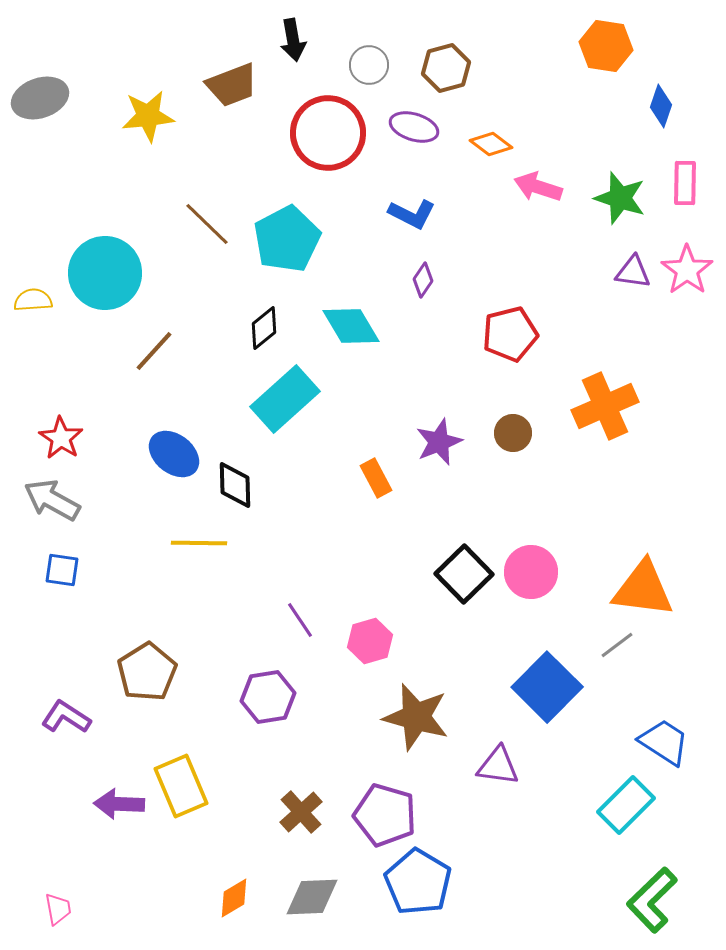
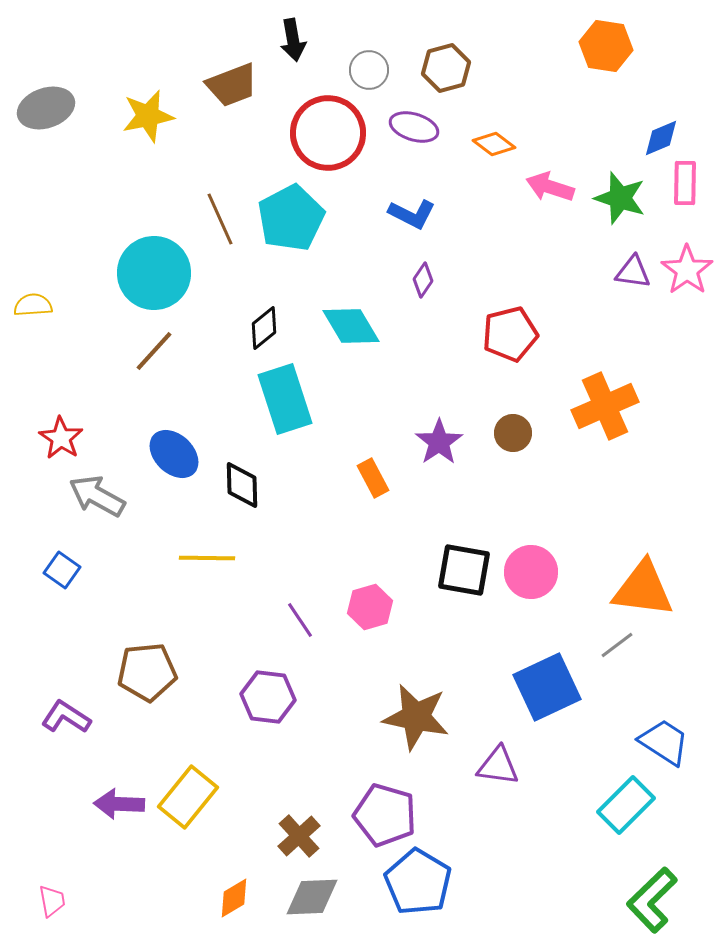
gray circle at (369, 65): moved 5 px down
gray ellipse at (40, 98): moved 6 px right, 10 px down
blue diamond at (661, 106): moved 32 px down; rotated 48 degrees clockwise
yellow star at (148, 116): rotated 6 degrees counterclockwise
orange diamond at (491, 144): moved 3 px right
pink arrow at (538, 187): moved 12 px right
brown line at (207, 224): moved 13 px right, 5 px up; rotated 22 degrees clockwise
cyan pentagon at (287, 239): moved 4 px right, 21 px up
cyan circle at (105, 273): moved 49 px right
yellow semicircle at (33, 300): moved 5 px down
cyan rectangle at (285, 399): rotated 66 degrees counterclockwise
purple star at (439, 442): rotated 12 degrees counterclockwise
blue ellipse at (174, 454): rotated 6 degrees clockwise
orange rectangle at (376, 478): moved 3 px left
black diamond at (235, 485): moved 7 px right
gray arrow at (52, 500): moved 45 px right, 4 px up
yellow line at (199, 543): moved 8 px right, 15 px down
blue square at (62, 570): rotated 27 degrees clockwise
black square at (464, 574): moved 4 px up; rotated 36 degrees counterclockwise
pink hexagon at (370, 641): moved 34 px up
brown pentagon at (147, 672): rotated 26 degrees clockwise
blue square at (547, 687): rotated 20 degrees clockwise
purple hexagon at (268, 697): rotated 16 degrees clockwise
brown star at (416, 717): rotated 4 degrees counterclockwise
yellow rectangle at (181, 786): moved 7 px right, 11 px down; rotated 62 degrees clockwise
brown cross at (301, 812): moved 2 px left, 24 px down
pink trapezoid at (58, 909): moved 6 px left, 8 px up
